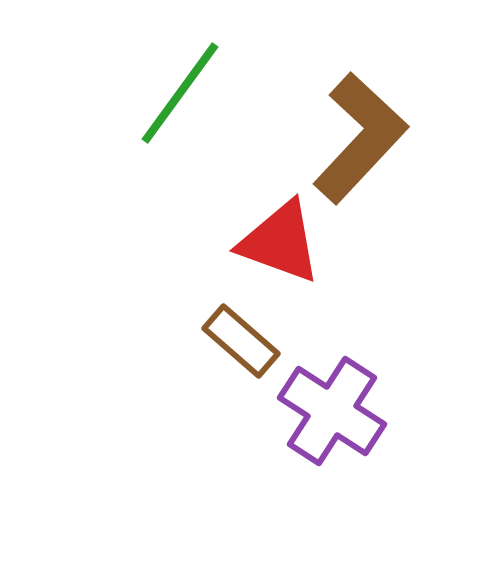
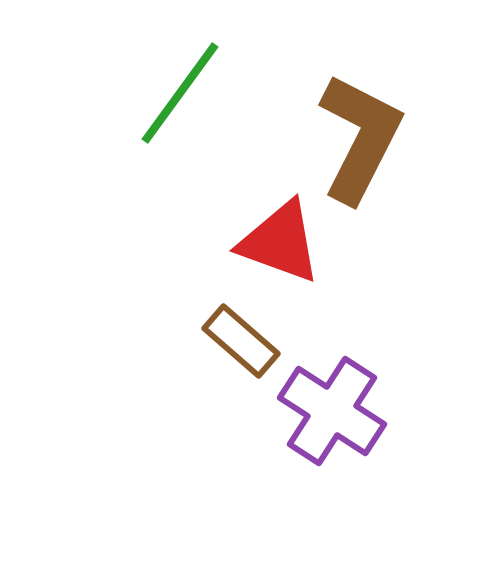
brown L-shape: rotated 16 degrees counterclockwise
